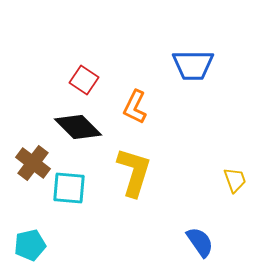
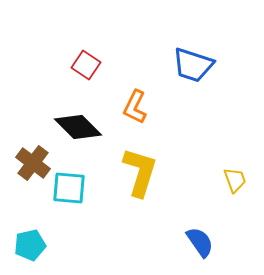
blue trapezoid: rotated 18 degrees clockwise
red square: moved 2 px right, 15 px up
yellow L-shape: moved 6 px right
